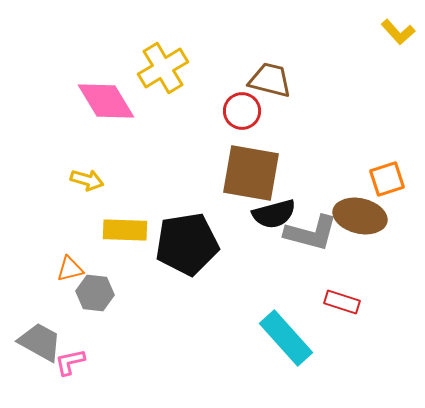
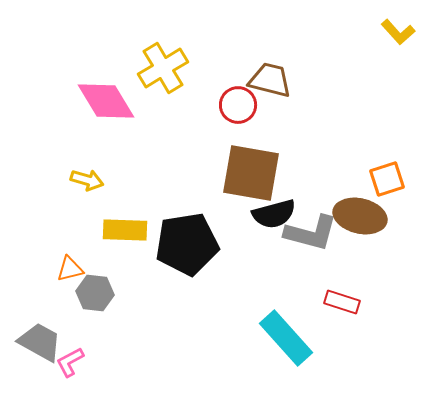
red circle: moved 4 px left, 6 px up
pink L-shape: rotated 16 degrees counterclockwise
